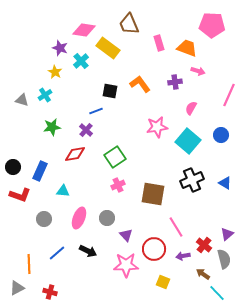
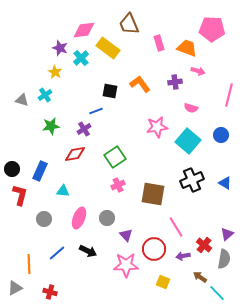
pink pentagon at (212, 25): moved 4 px down
pink diamond at (84, 30): rotated 15 degrees counterclockwise
cyan cross at (81, 61): moved 3 px up
pink line at (229, 95): rotated 10 degrees counterclockwise
pink semicircle at (191, 108): rotated 104 degrees counterclockwise
green star at (52, 127): moved 1 px left, 1 px up
purple cross at (86, 130): moved 2 px left, 1 px up; rotated 16 degrees clockwise
black circle at (13, 167): moved 1 px left, 2 px down
red L-shape at (20, 195): rotated 95 degrees counterclockwise
gray semicircle at (224, 259): rotated 24 degrees clockwise
brown arrow at (203, 274): moved 3 px left, 3 px down
gray triangle at (17, 288): moved 2 px left
